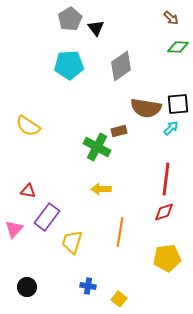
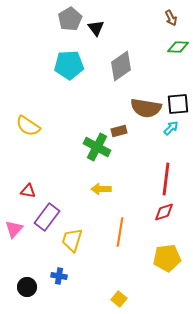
brown arrow: rotated 21 degrees clockwise
yellow trapezoid: moved 2 px up
blue cross: moved 29 px left, 10 px up
